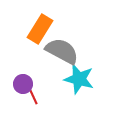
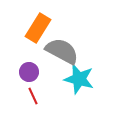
orange rectangle: moved 2 px left, 1 px up
purple circle: moved 6 px right, 12 px up
